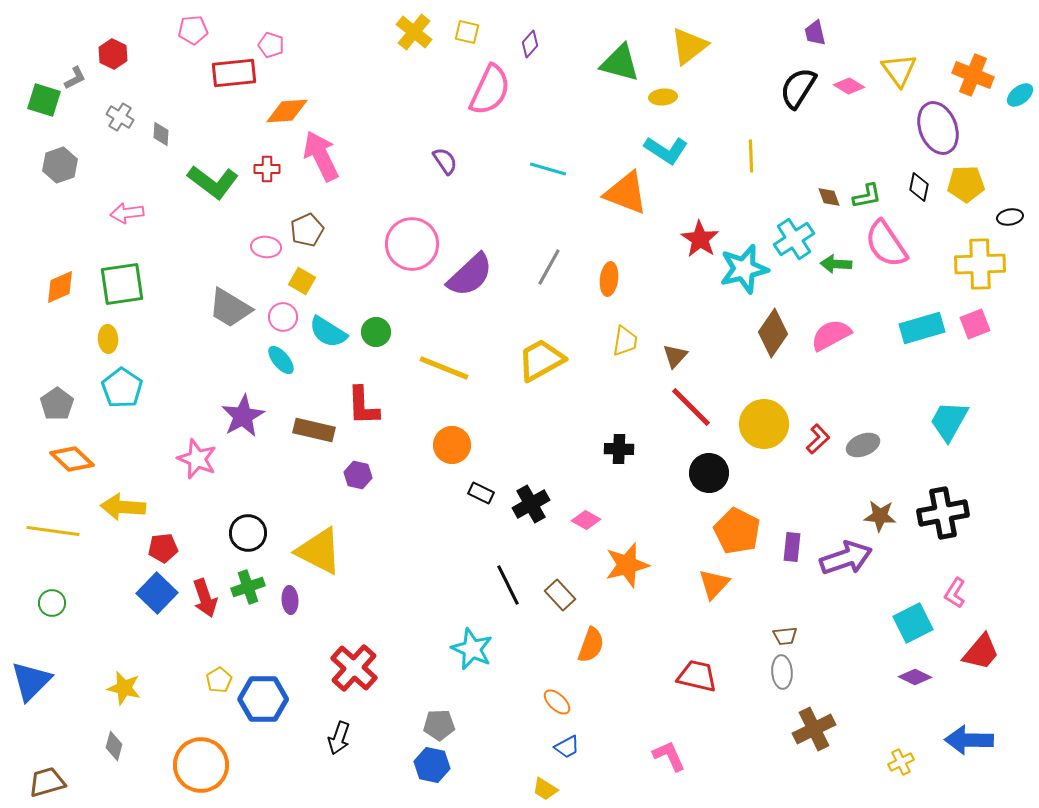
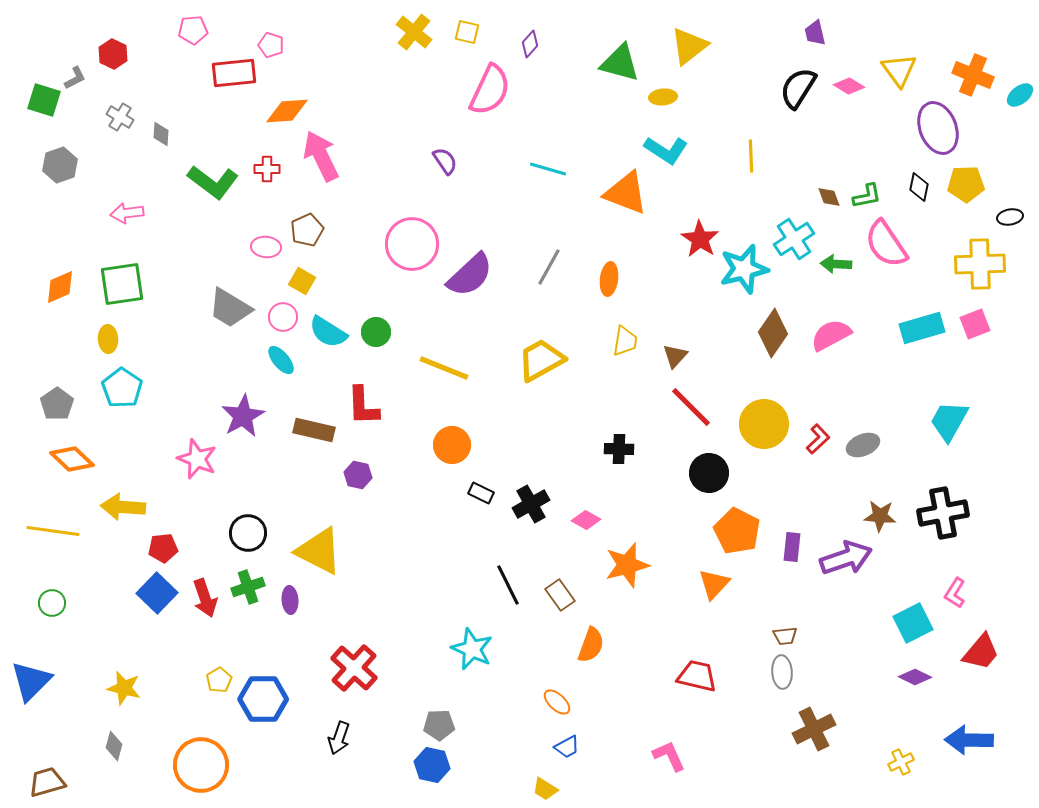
brown rectangle at (560, 595): rotated 8 degrees clockwise
